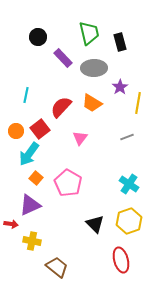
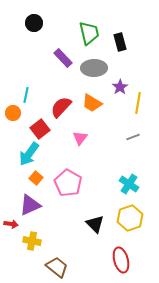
black circle: moved 4 px left, 14 px up
orange circle: moved 3 px left, 18 px up
gray line: moved 6 px right
yellow hexagon: moved 1 px right, 3 px up
